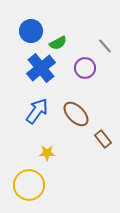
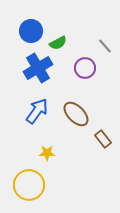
blue cross: moved 3 px left; rotated 8 degrees clockwise
